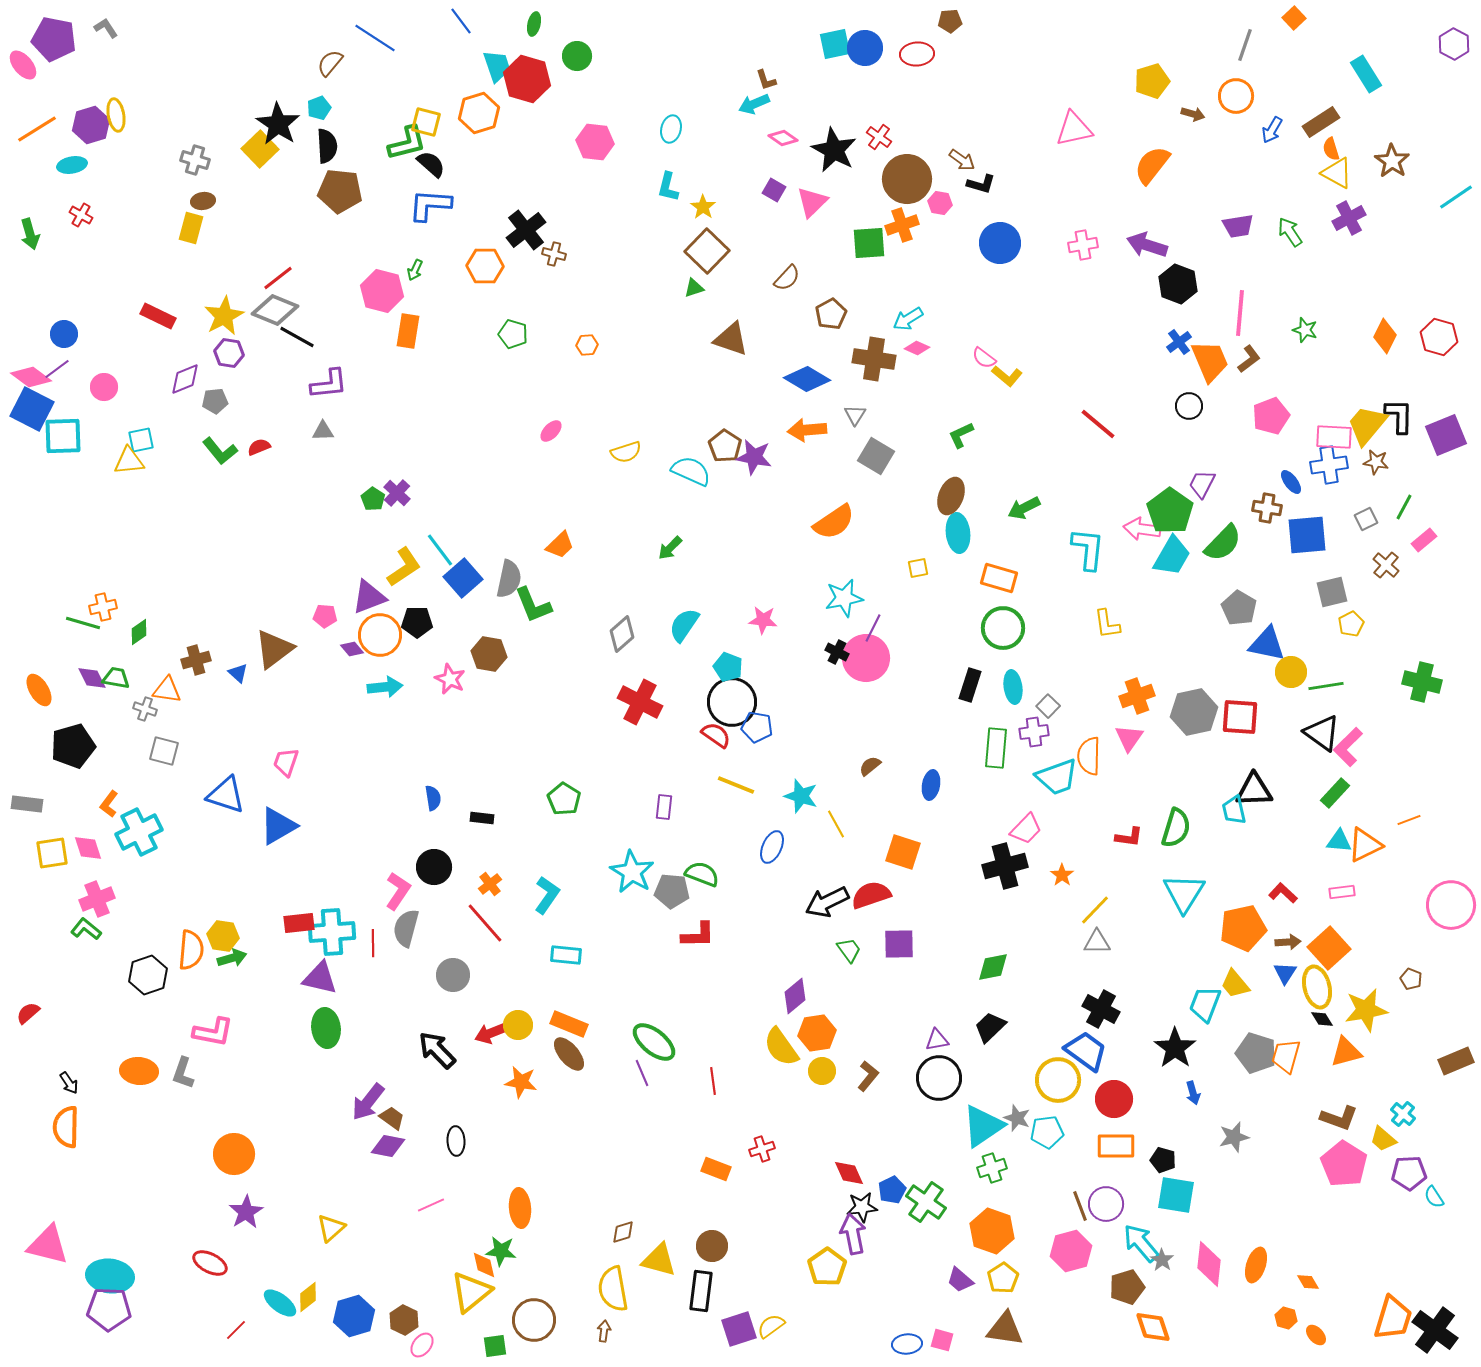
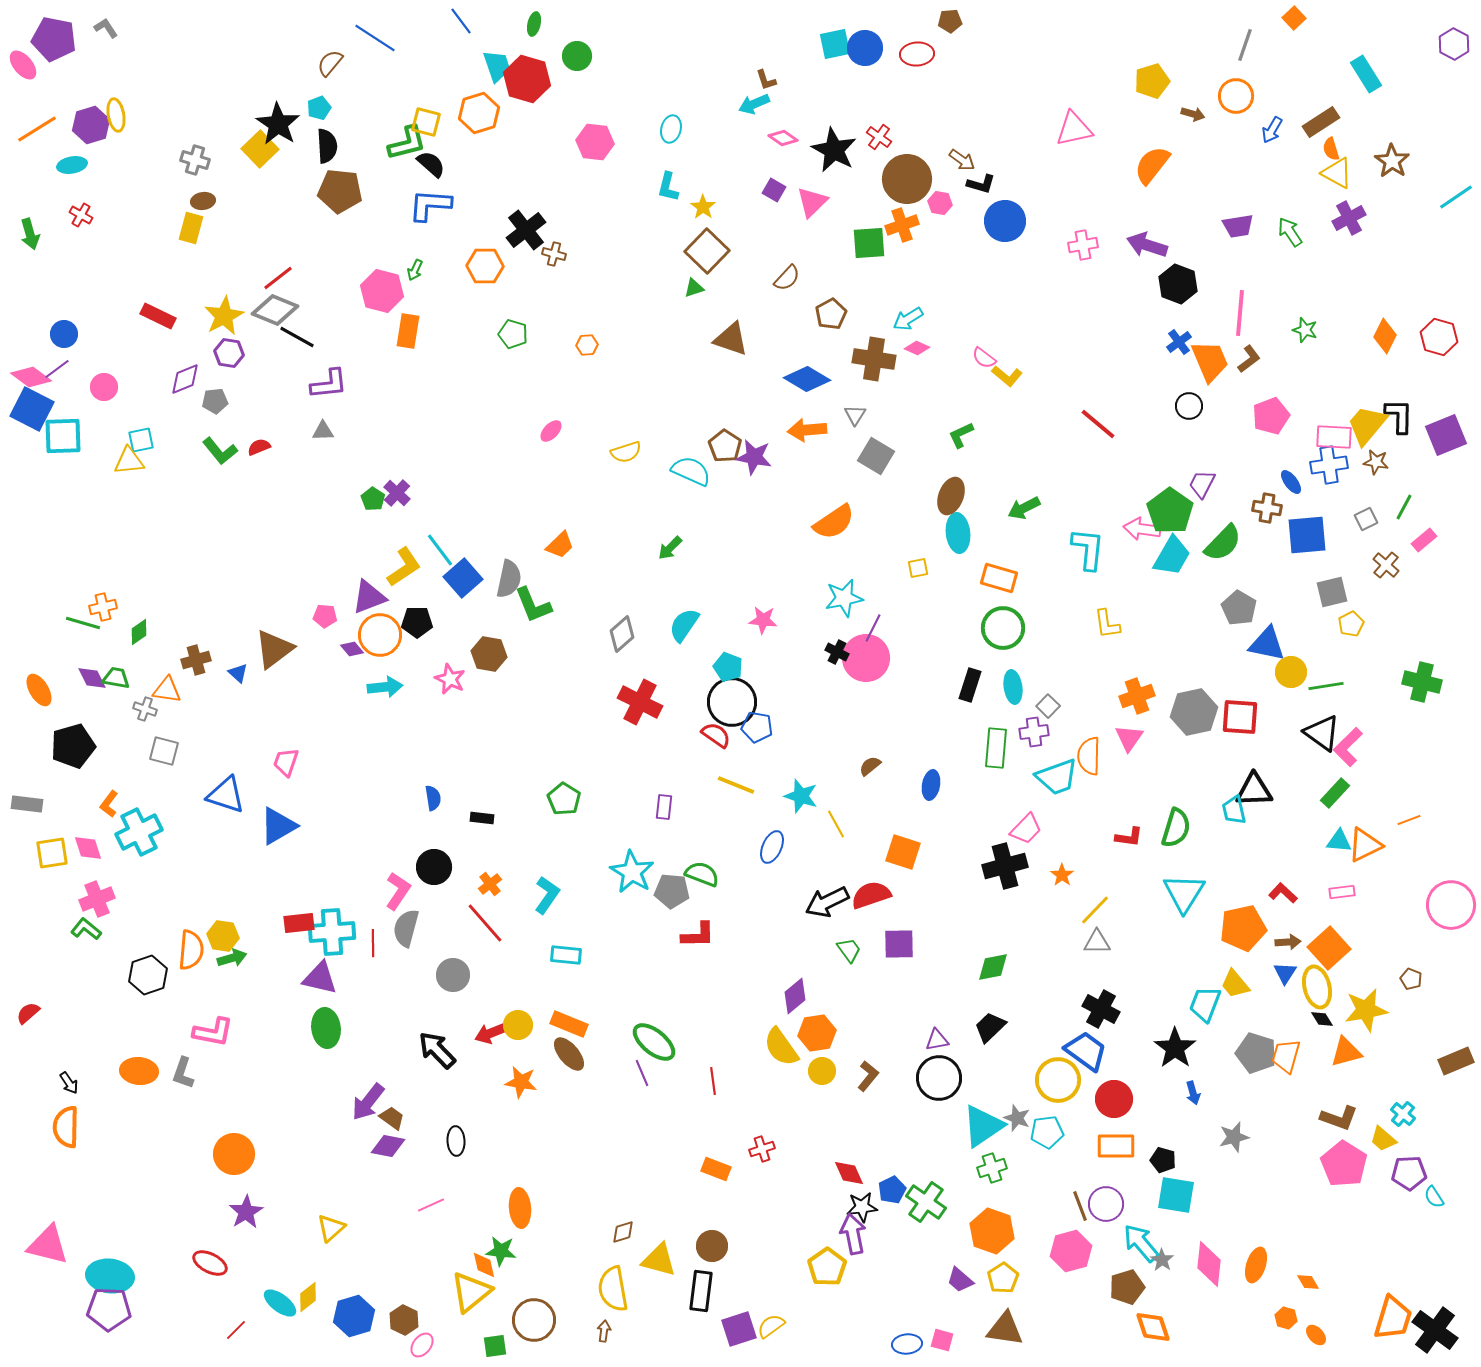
blue circle at (1000, 243): moved 5 px right, 22 px up
